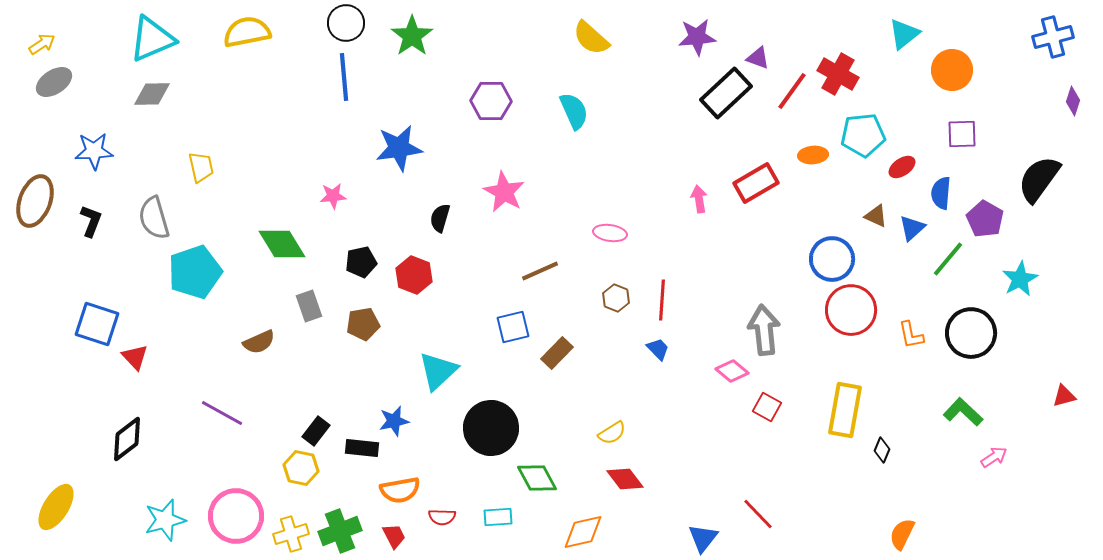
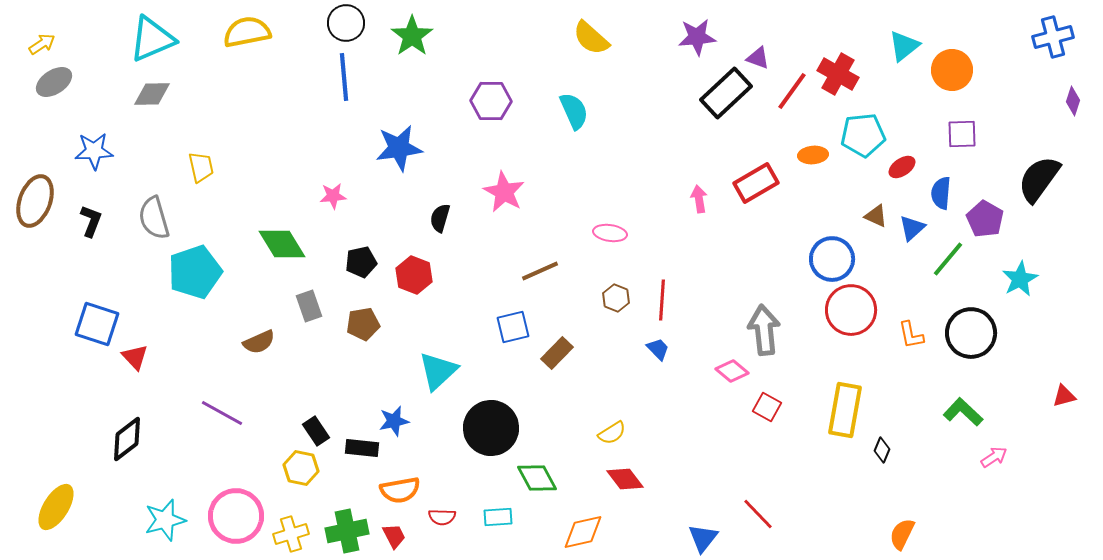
cyan triangle at (904, 34): moved 12 px down
black rectangle at (316, 431): rotated 72 degrees counterclockwise
green cross at (340, 531): moved 7 px right; rotated 9 degrees clockwise
